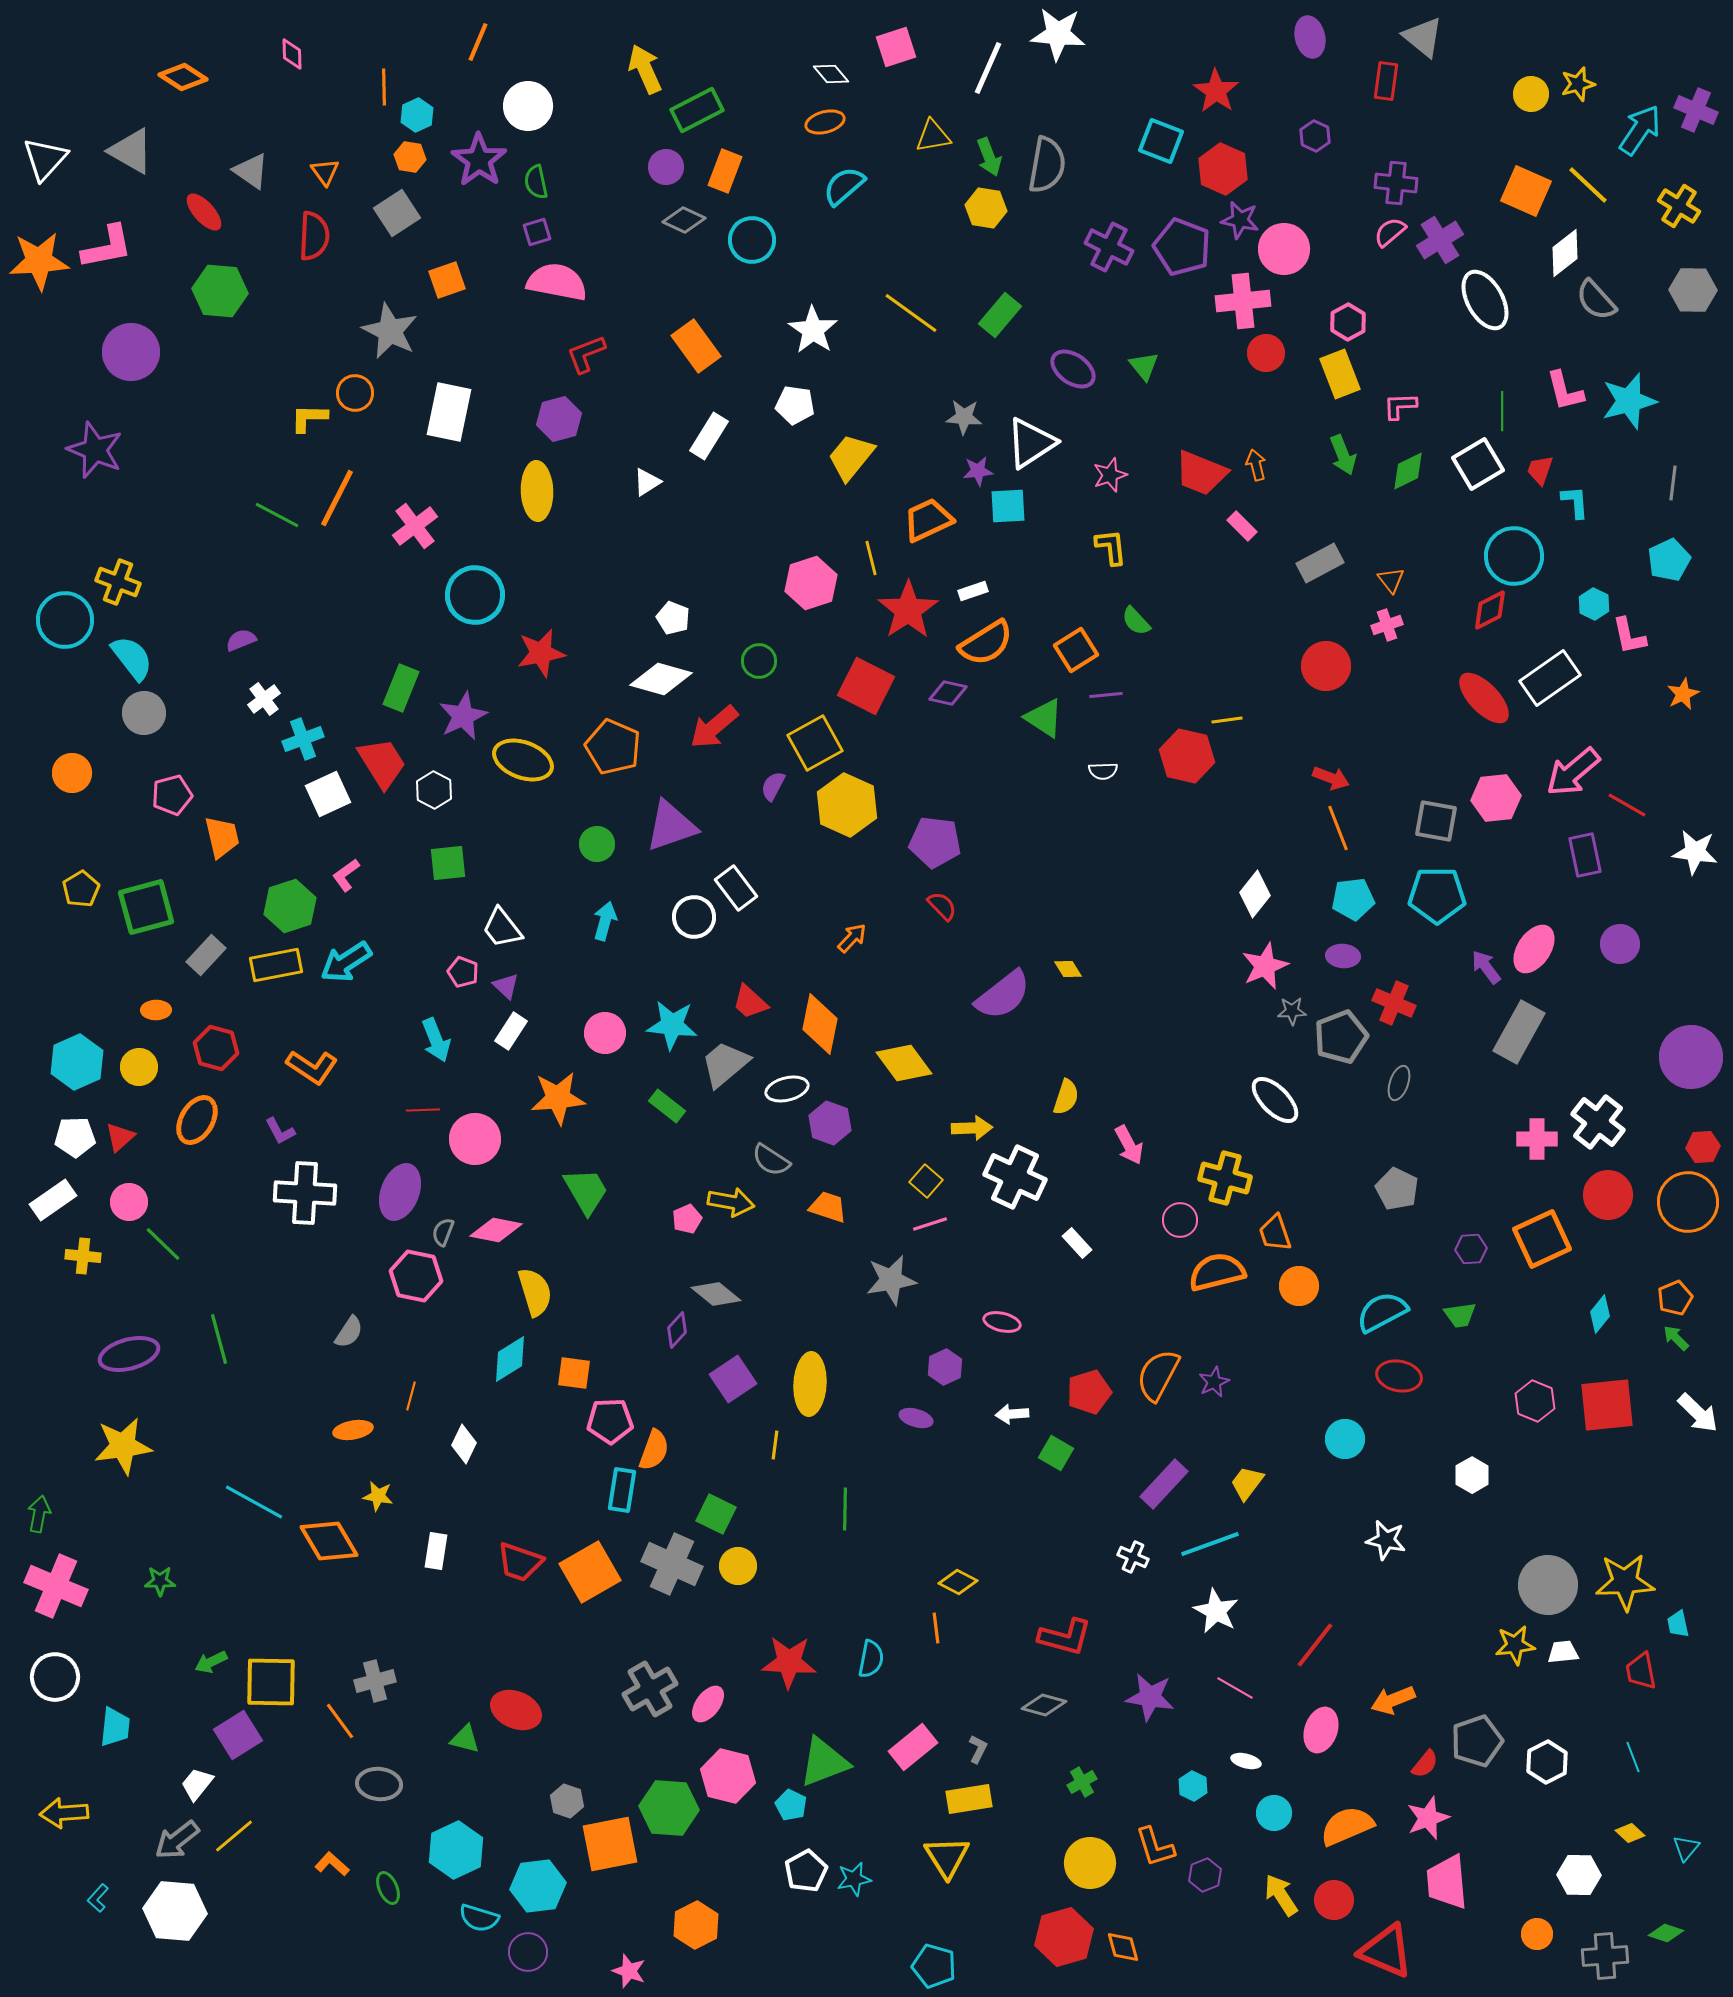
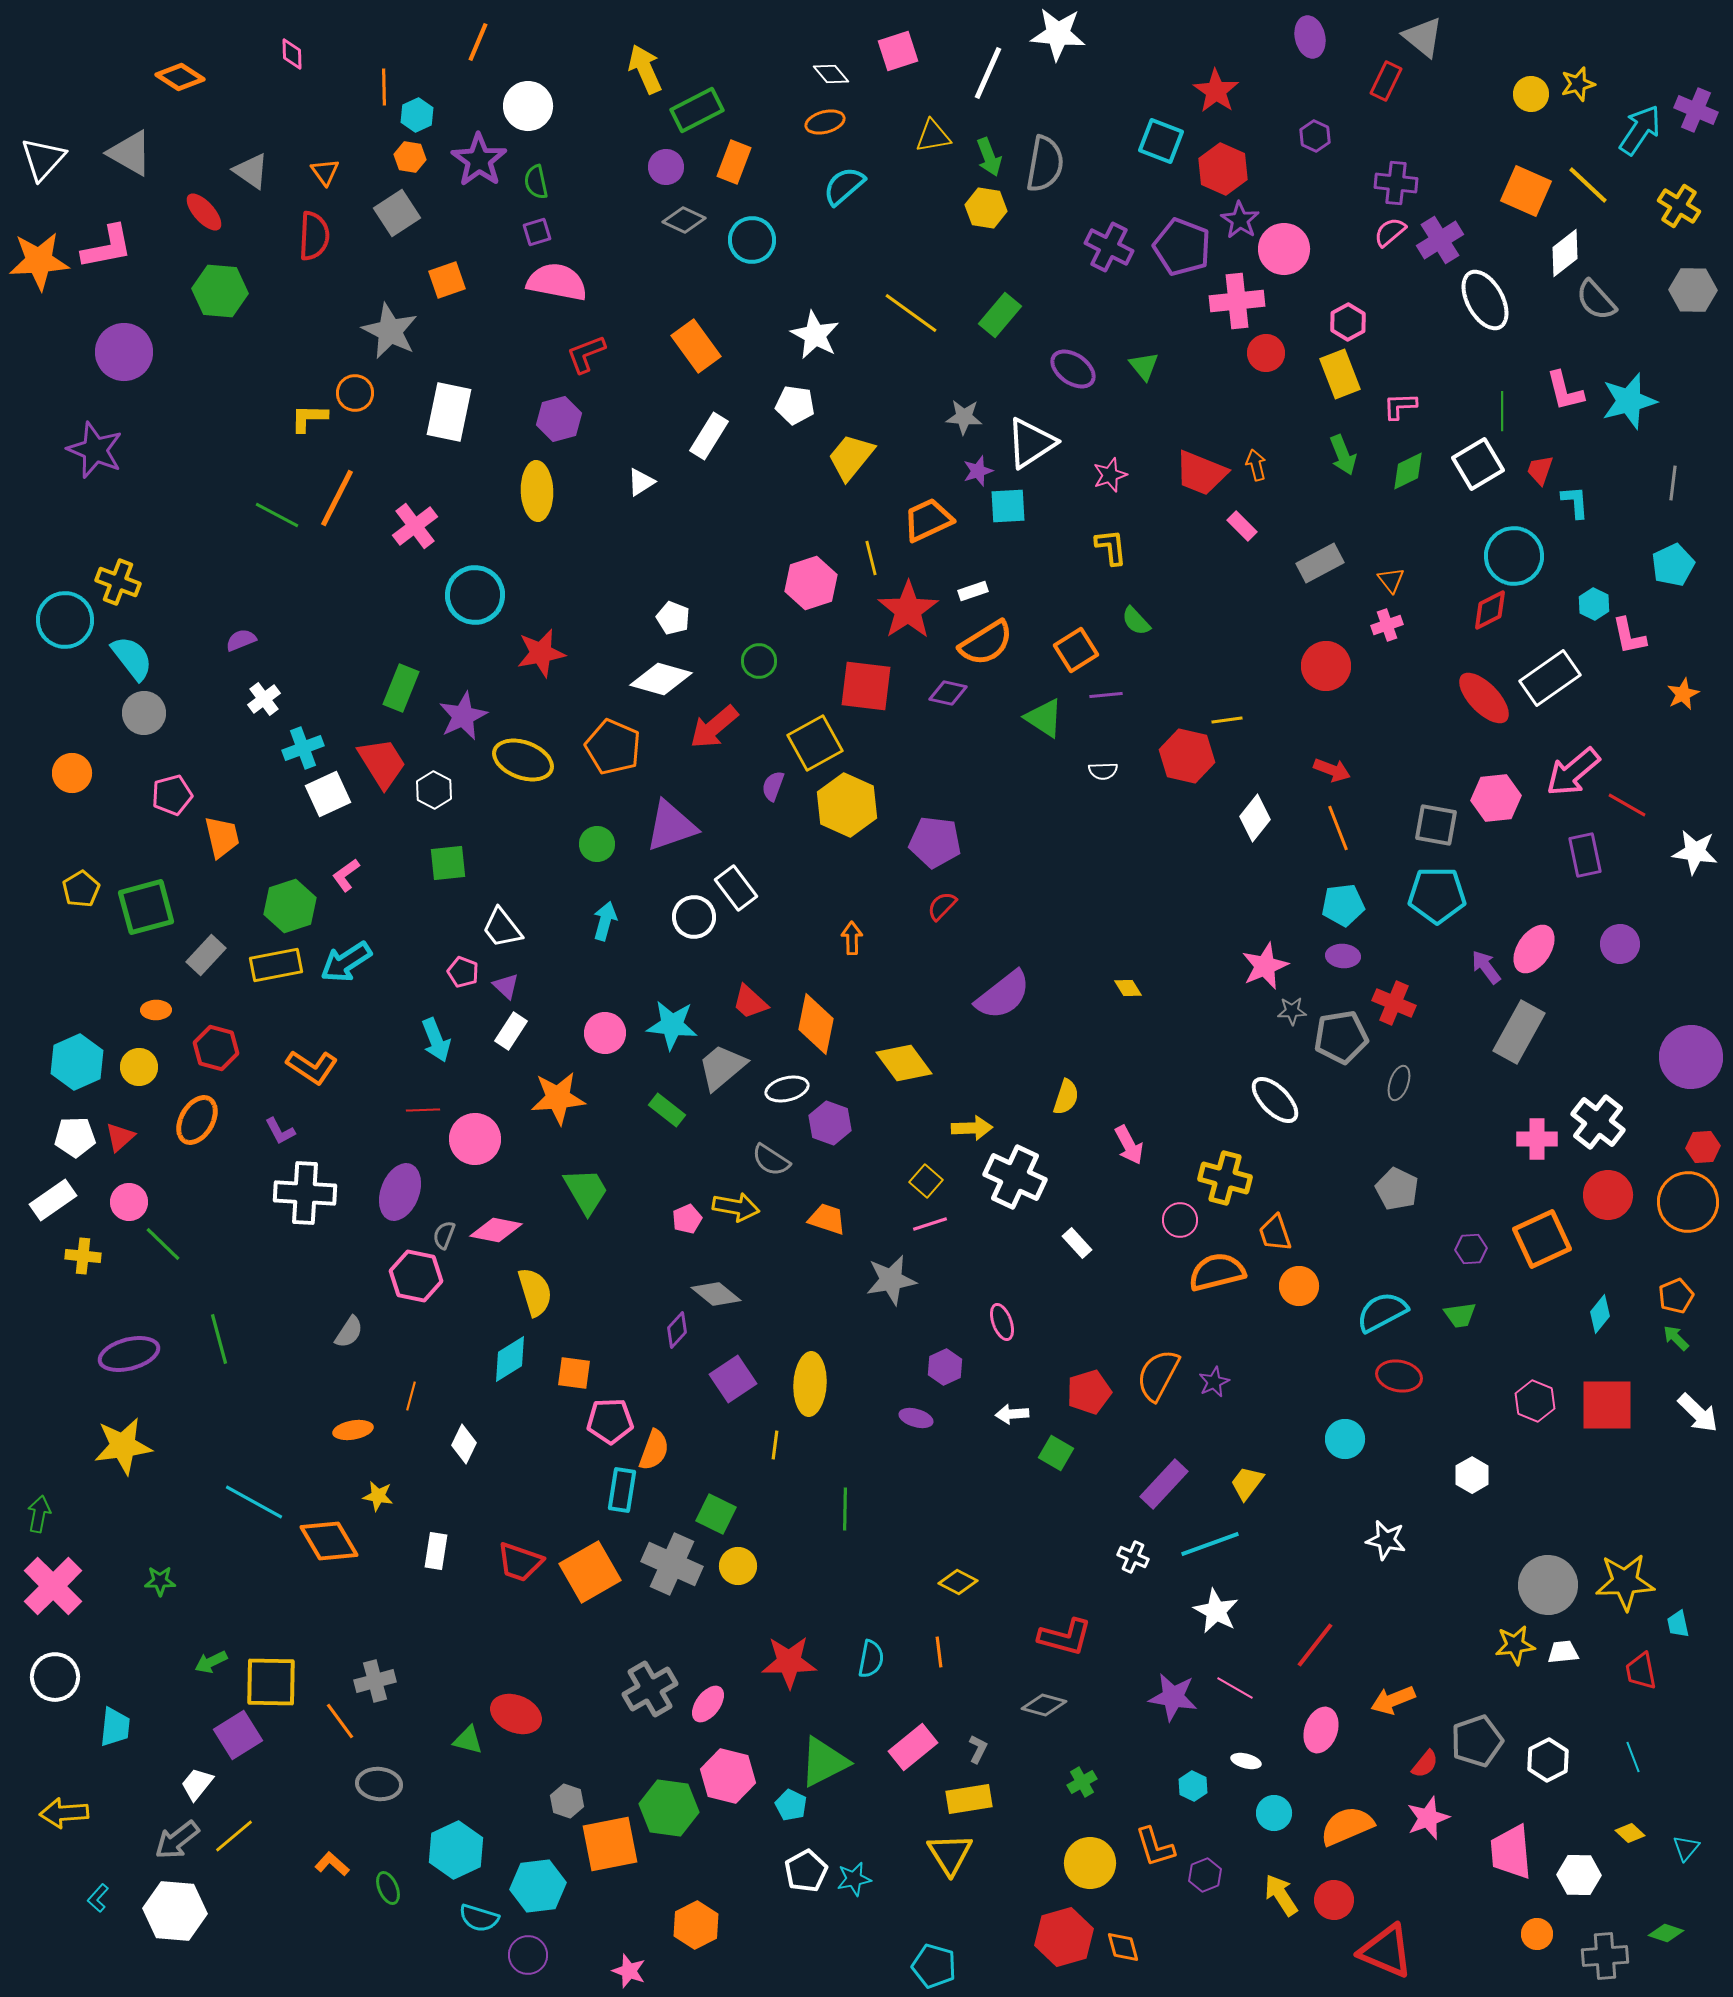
pink square at (896, 47): moved 2 px right, 4 px down
white line at (988, 68): moved 5 px down
orange diamond at (183, 77): moved 3 px left
red rectangle at (1386, 81): rotated 18 degrees clockwise
gray triangle at (131, 151): moved 1 px left, 2 px down
white triangle at (45, 159): moved 2 px left
gray semicircle at (1047, 165): moved 2 px left, 1 px up
orange rectangle at (725, 171): moved 9 px right, 9 px up
purple star at (1240, 220): rotated 21 degrees clockwise
pink cross at (1243, 301): moved 6 px left
white star at (813, 330): moved 2 px right, 5 px down; rotated 6 degrees counterclockwise
purple circle at (131, 352): moved 7 px left
purple star at (978, 471): rotated 12 degrees counterclockwise
white triangle at (647, 482): moved 6 px left
cyan pentagon at (1669, 560): moved 4 px right, 5 px down
red square at (866, 686): rotated 20 degrees counterclockwise
cyan cross at (303, 739): moved 9 px down
red arrow at (1331, 778): moved 1 px right, 8 px up
purple semicircle at (773, 786): rotated 8 degrees counterclockwise
gray square at (1436, 821): moved 4 px down
white diamond at (1255, 894): moved 76 px up
cyan pentagon at (1353, 899): moved 10 px left, 6 px down
red semicircle at (942, 906): rotated 92 degrees counterclockwise
orange arrow at (852, 938): rotated 44 degrees counterclockwise
yellow diamond at (1068, 969): moved 60 px right, 19 px down
orange diamond at (820, 1024): moved 4 px left
gray pentagon at (1341, 1037): rotated 12 degrees clockwise
gray trapezoid at (725, 1064): moved 3 px left, 3 px down
green rectangle at (667, 1106): moved 4 px down
yellow arrow at (731, 1202): moved 5 px right, 5 px down
orange trapezoid at (828, 1207): moved 1 px left, 12 px down
gray semicircle at (443, 1232): moved 1 px right, 3 px down
orange pentagon at (1675, 1298): moved 1 px right, 2 px up
pink ellipse at (1002, 1322): rotated 57 degrees clockwise
red square at (1607, 1405): rotated 6 degrees clockwise
pink cross at (56, 1586): moved 3 px left; rotated 22 degrees clockwise
orange line at (936, 1628): moved 3 px right, 24 px down
red star at (789, 1662): rotated 4 degrees counterclockwise
purple star at (1150, 1697): moved 23 px right
red ellipse at (516, 1710): moved 4 px down
green triangle at (465, 1739): moved 3 px right, 1 px down
green triangle at (824, 1762): rotated 6 degrees counterclockwise
white hexagon at (1547, 1762): moved 1 px right, 2 px up
green hexagon at (669, 1808): rotated 4 degrees clockwise
yellow triangle at (947, 1857): moved 3 px right, 3 px up
pink trapezoid at (1447, 1882): moved 64 px right, 30 px up
purple circle at (528, 1952): moved 3 px down
